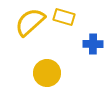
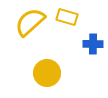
yellow rectangle: moved 3 px right
